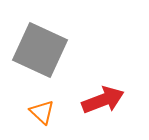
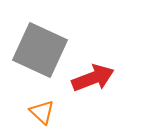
red arrow: moved 10 px left, 22 px up
